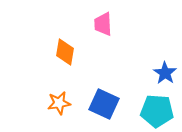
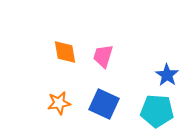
pink trapezoid: moved 32 px down; rotated 20 degrees clockwise
orange diamond: rotated 20 degrees counterclockwise
blue star: moved 2 px right, 2 px down
